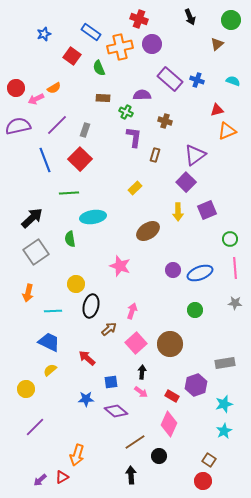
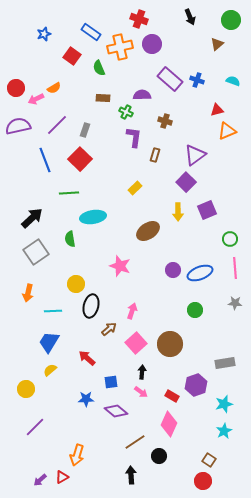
blue trapezoid at (49, 342): rotated 85 degrees counterclockwise
